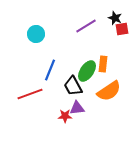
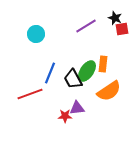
blue line: moved 3 px down
black trapezoid: moved 7 px up
